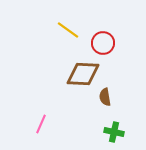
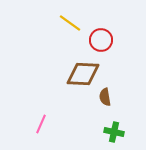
yellow line: moved 2 px right, 7 px up
red circle: moved 2 px left, 3 px up
